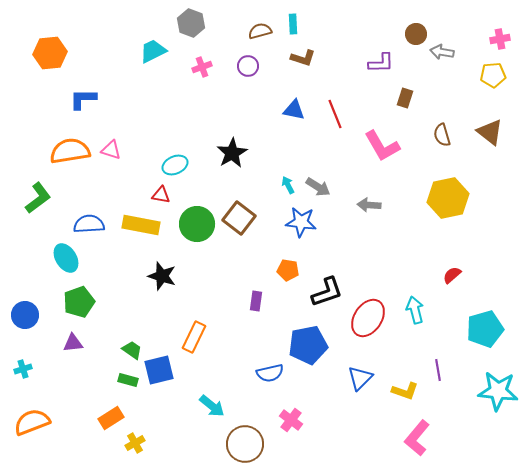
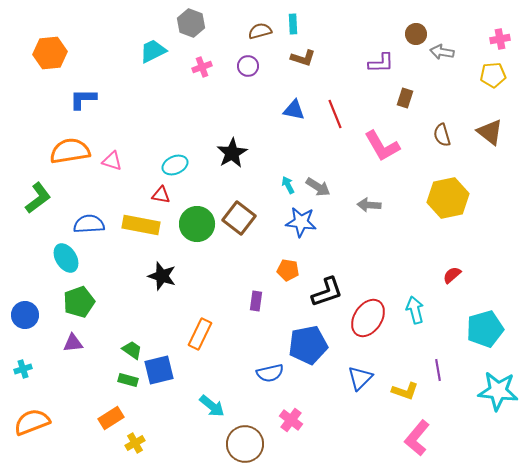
pink triangle at (111, 150): moved 1 px right, 11 px down
orange rectangle at (194, 337): moved 6 px right, 3 px up
